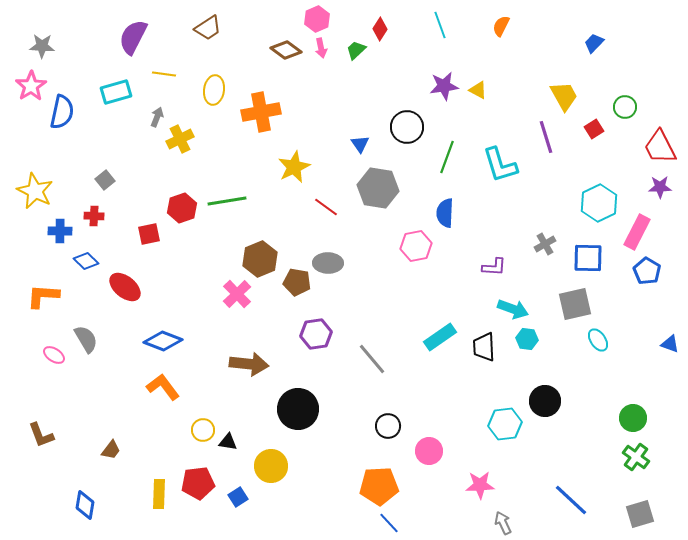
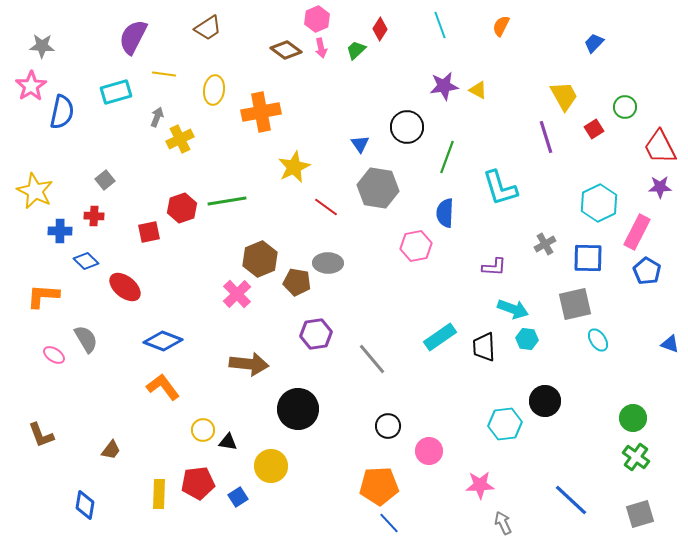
cyan L-shape at (500, 165): moved 23 px down
red square at (149, 234): moved 2 px up
